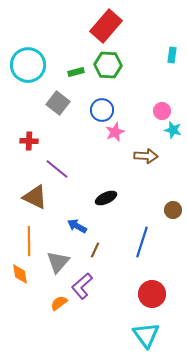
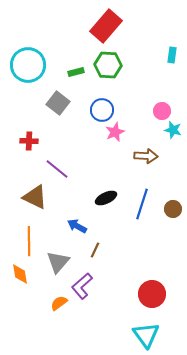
brown circle: moved 1 px up
blue line: moved 38 px up
